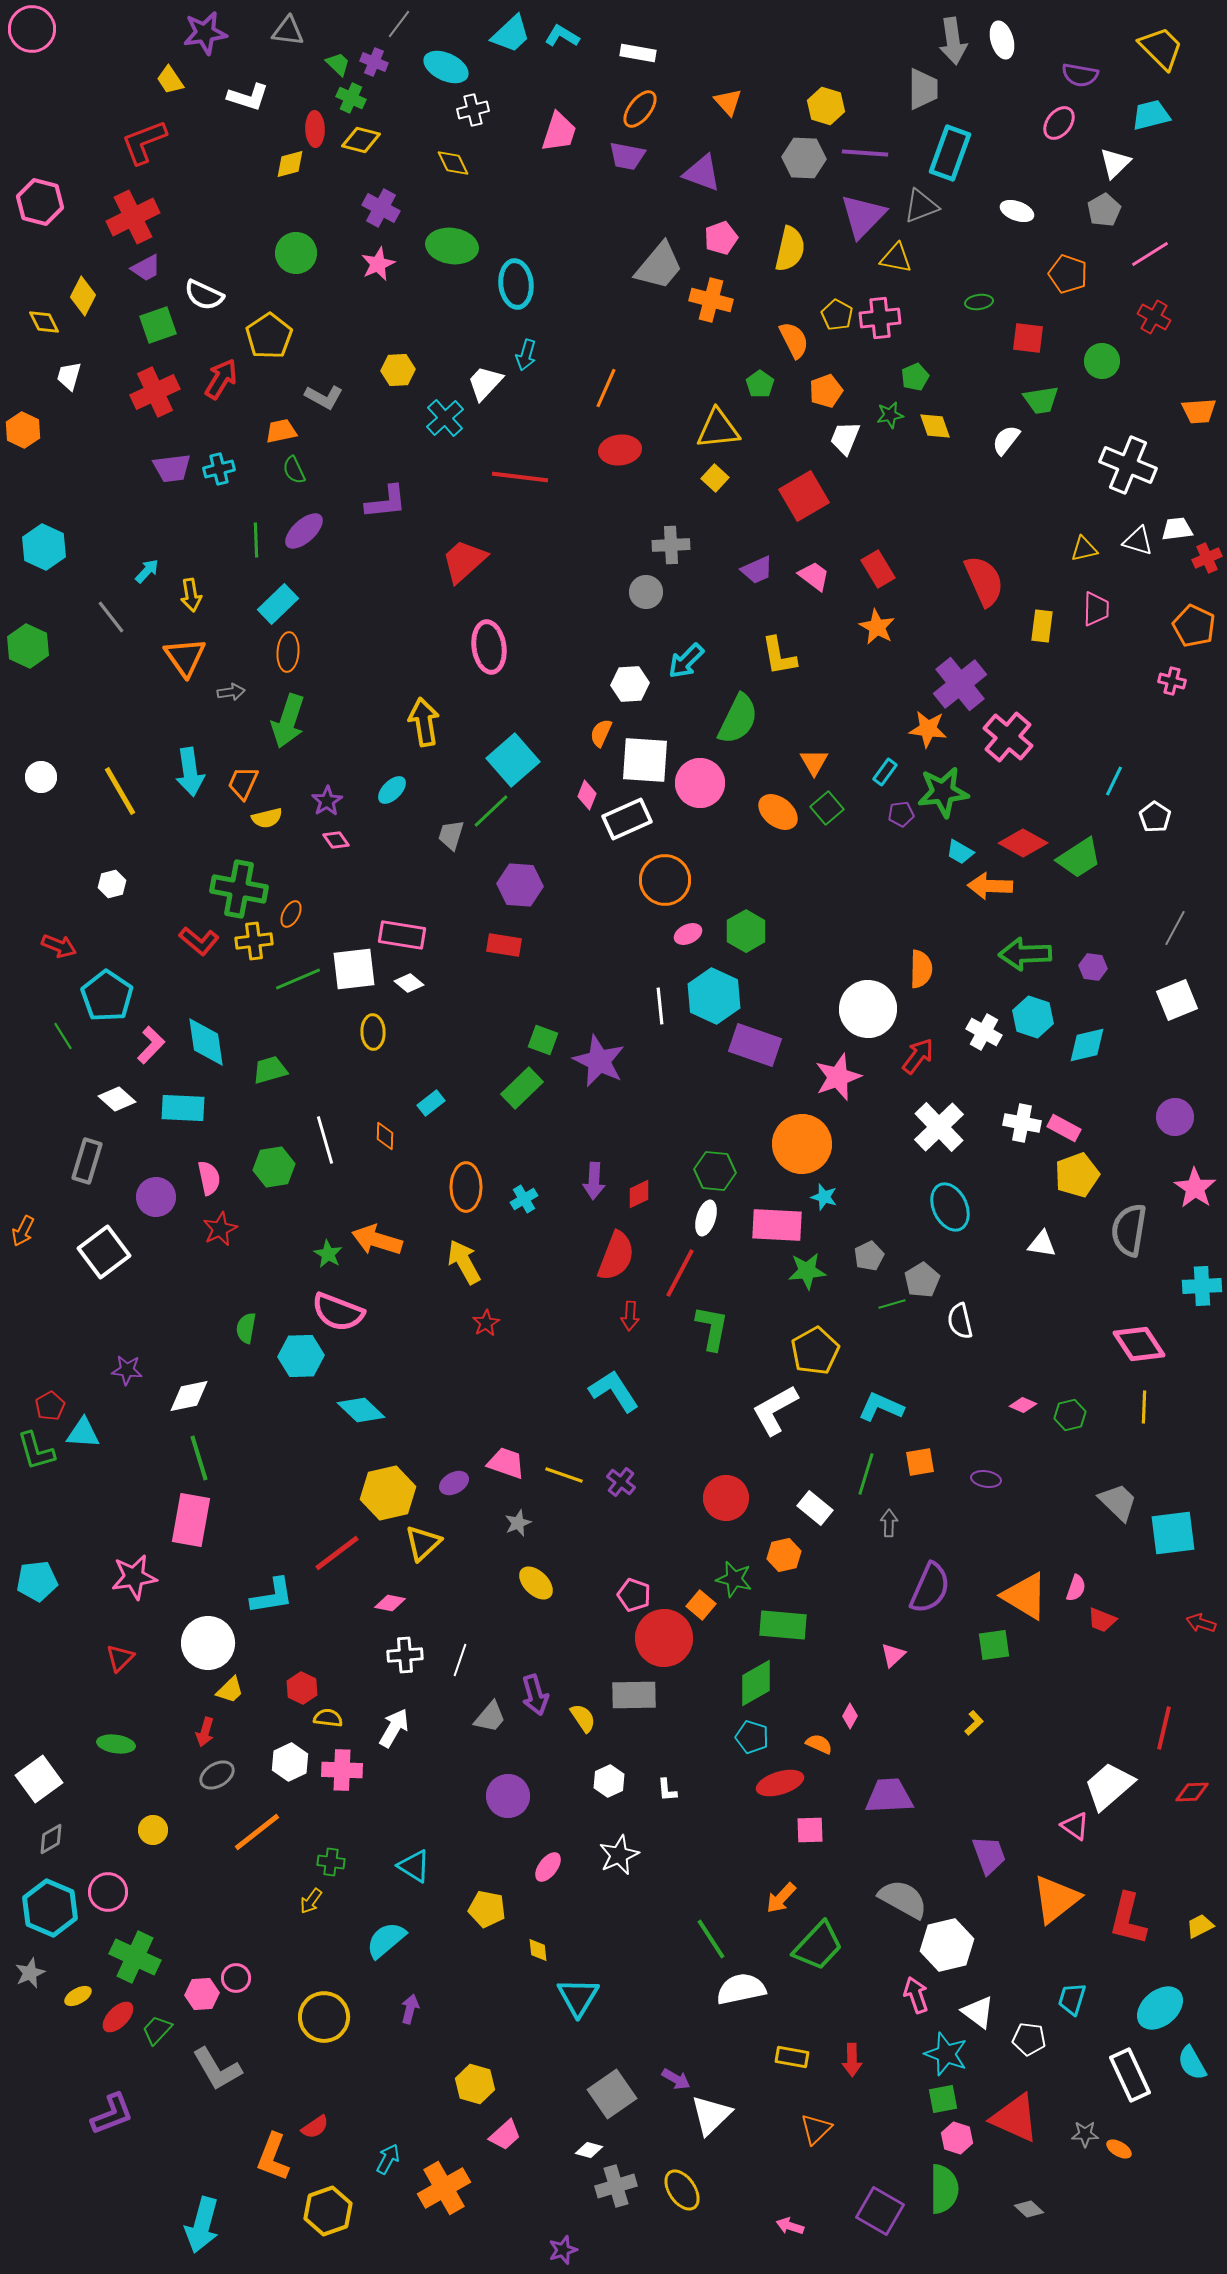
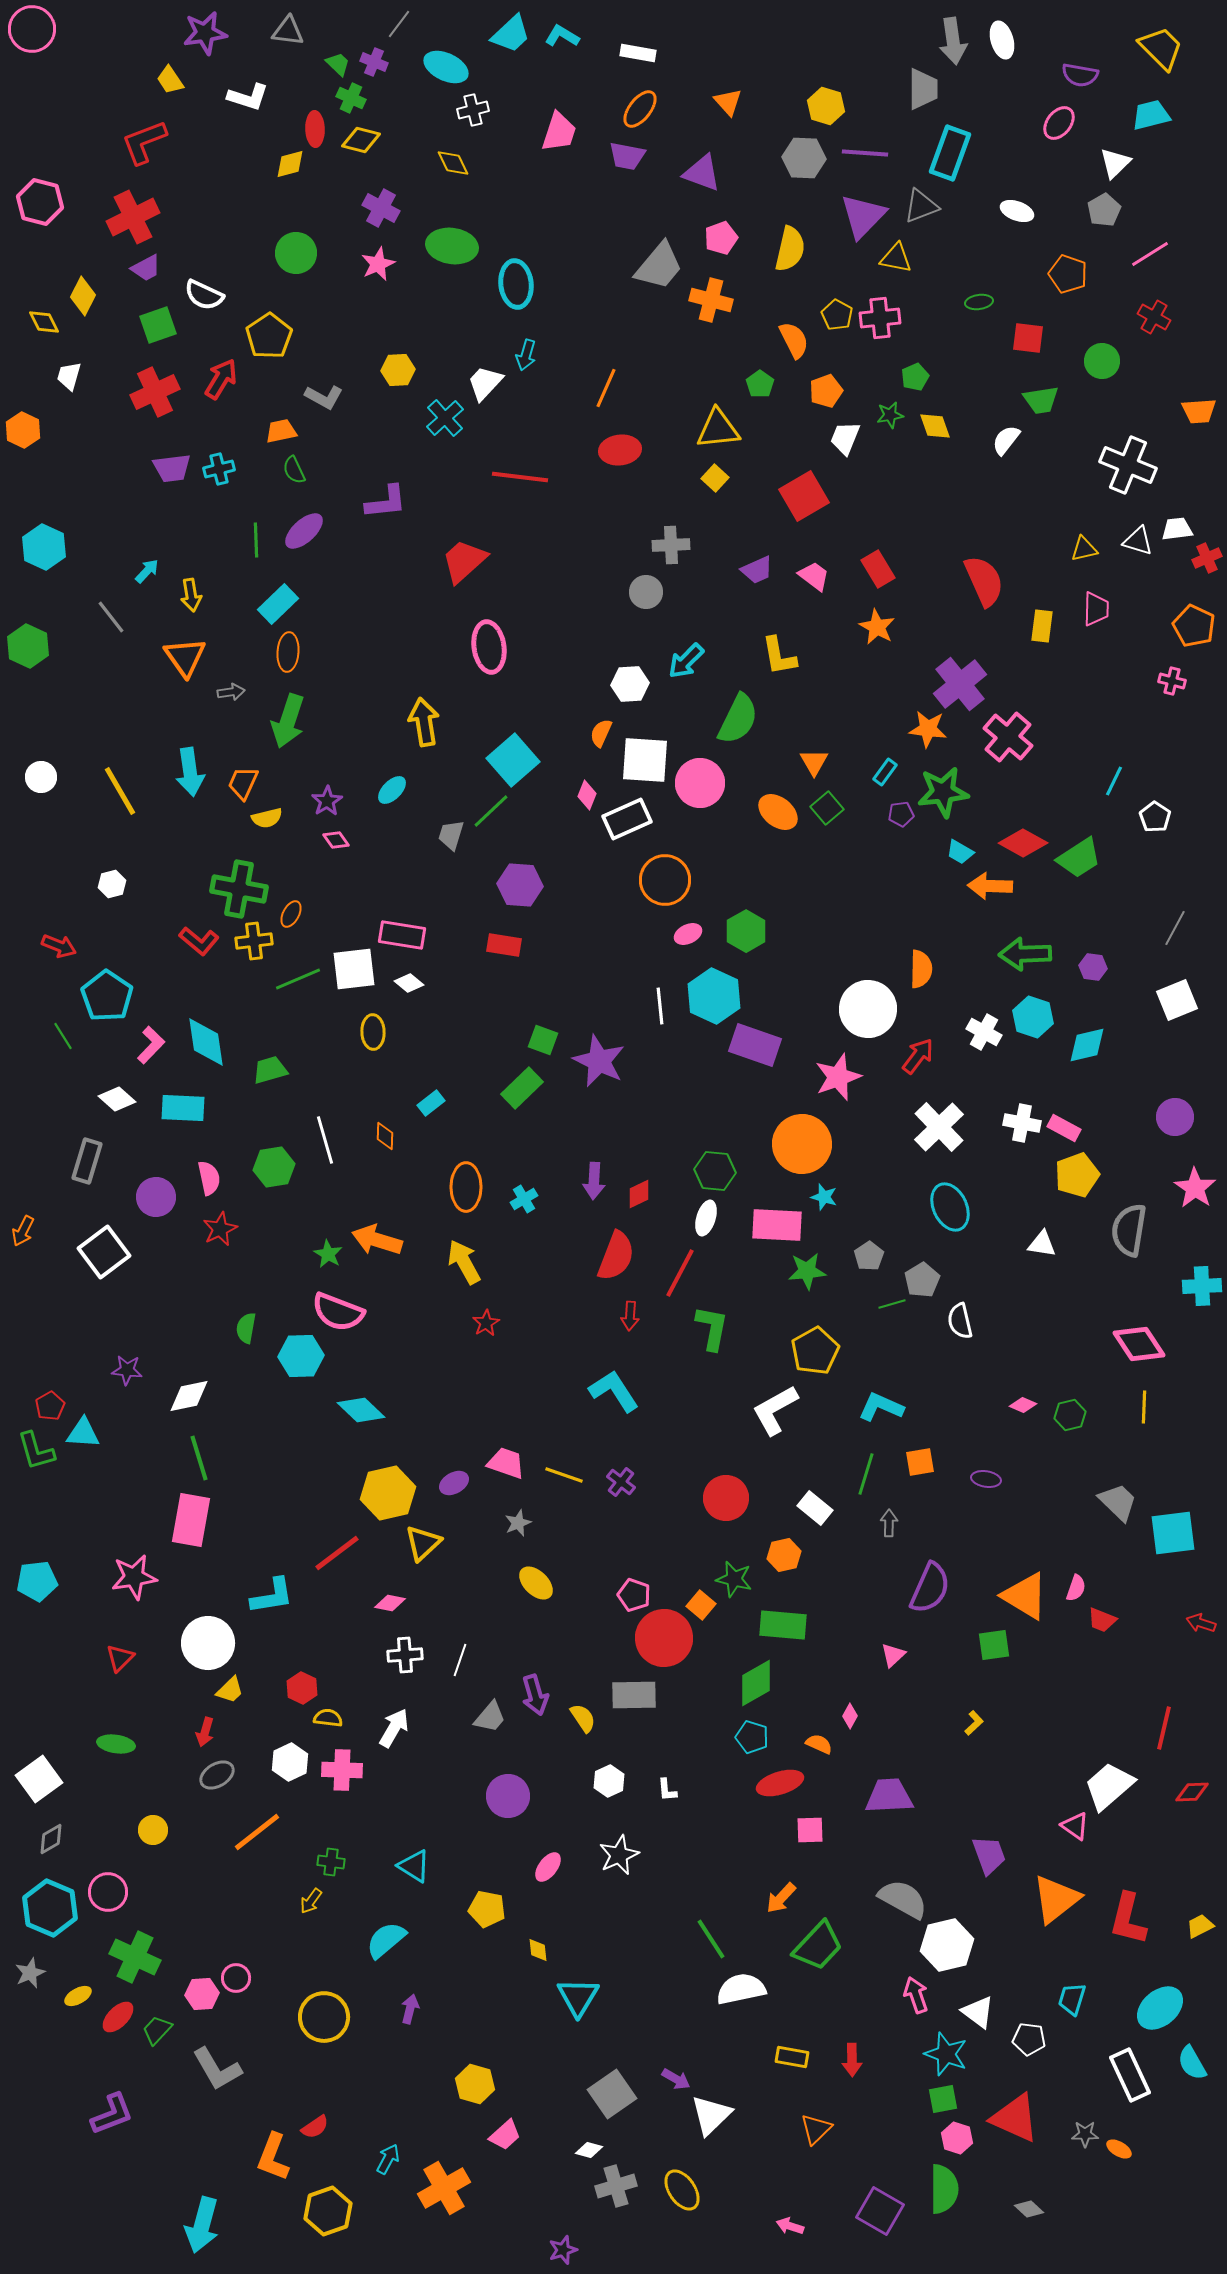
gray pentagon at (869, 1256): rotated 8 degrees counterclockwise
